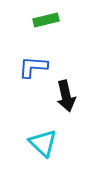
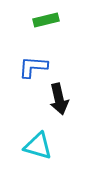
black arrow: moved 7 px left, 3 px down
cyan triangle: moved 5 px left, 3 px down; rotated 28 degrees counterclockwise
